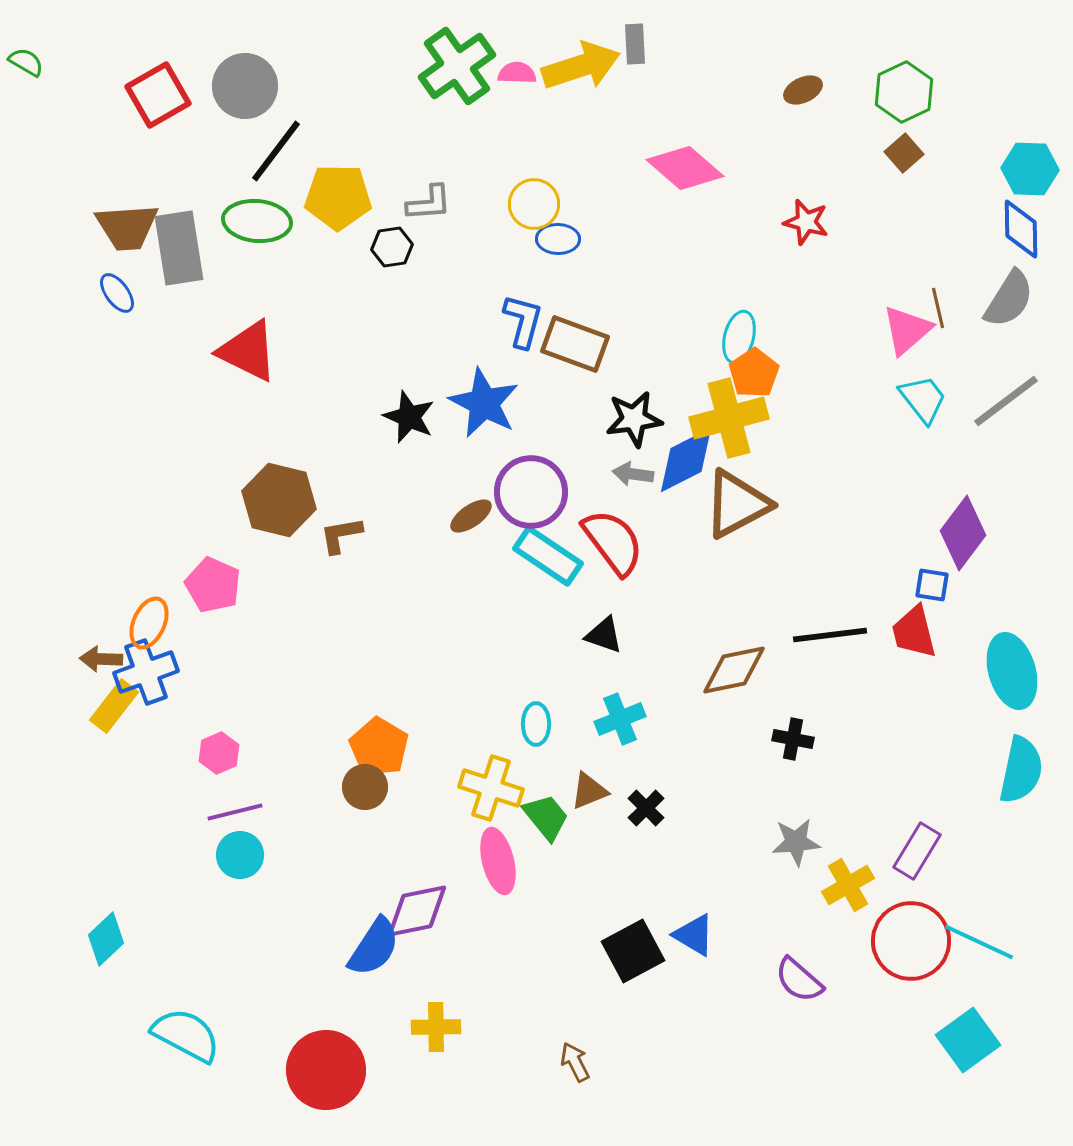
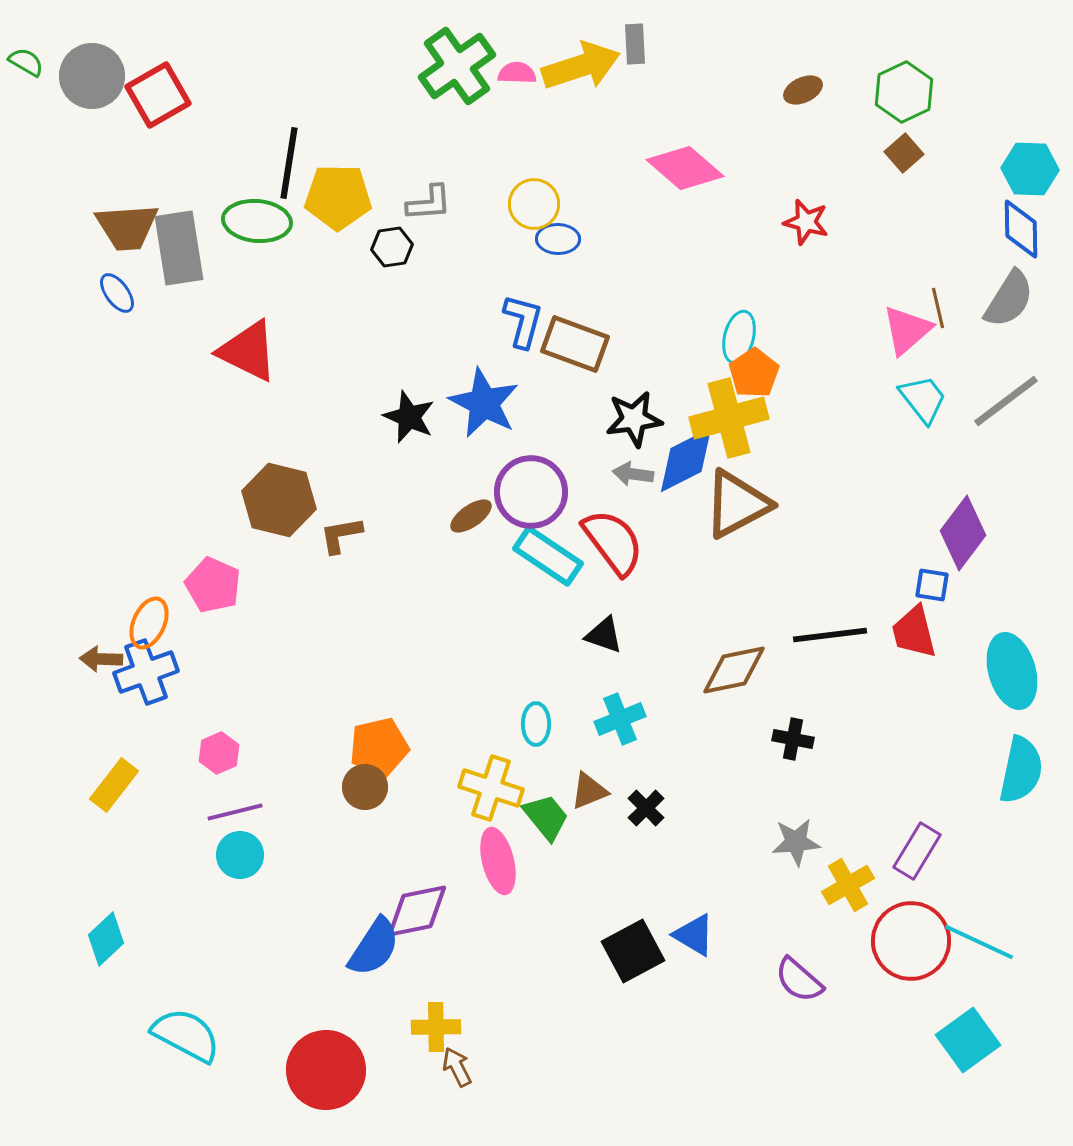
gray circle at (245, 86): moved 153 px left, 10 px up
black line at (276, 151): moved 13 px right, 12 px down; rotated 28 degrees counterclockwise
yellow rectangle at (114, 706): moved 79 px down
orange pentagon at (379, 747): rotated 28 degrees clockwise
brown arrow at (575, 1062): moved 118 px left, 5 px down
